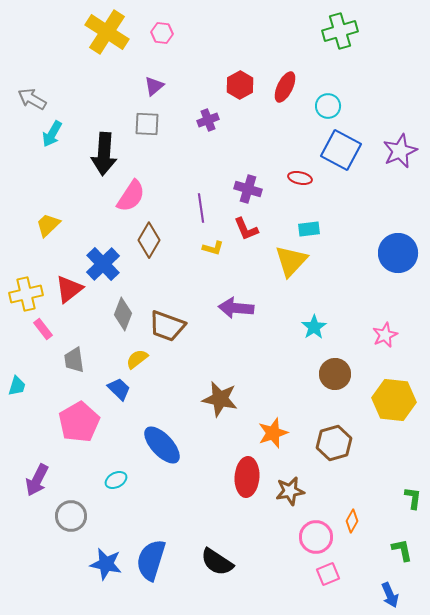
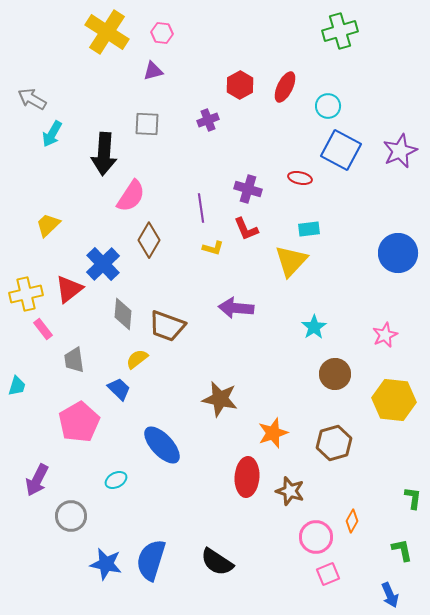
purple triangle at (154, 86): moved 1 px left, 15 px up; rotated 25 degrees clockwise
gray diamond at (123, 314): rotated 16 degrees counterclockwise
brown star at (290, 491): rotated 28 degrees clockwise
